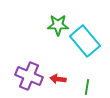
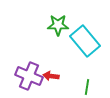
red arrow: moved 7 px left, 3 px up
